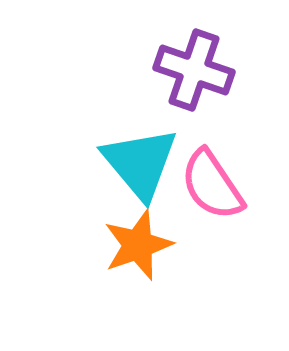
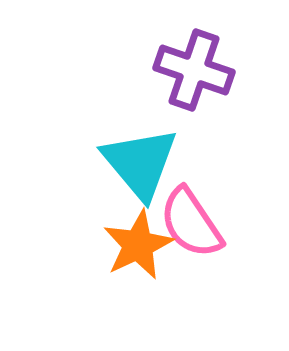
pink semicircle: moved 21 px left, 38 px down
orange star: rotated 6 degrees counterclockwise
